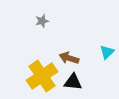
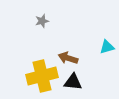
cyan triangle: moved 5 px up; rotated 28 degrees clockwise
brown arrow: moved 1 px left
yellow cross: rotated 20 degrees clockwise
